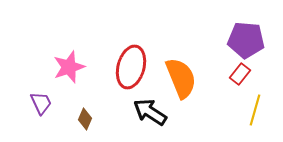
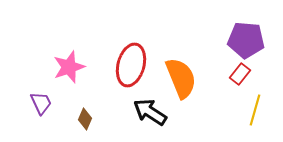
red ellipse: moved 2 px up
